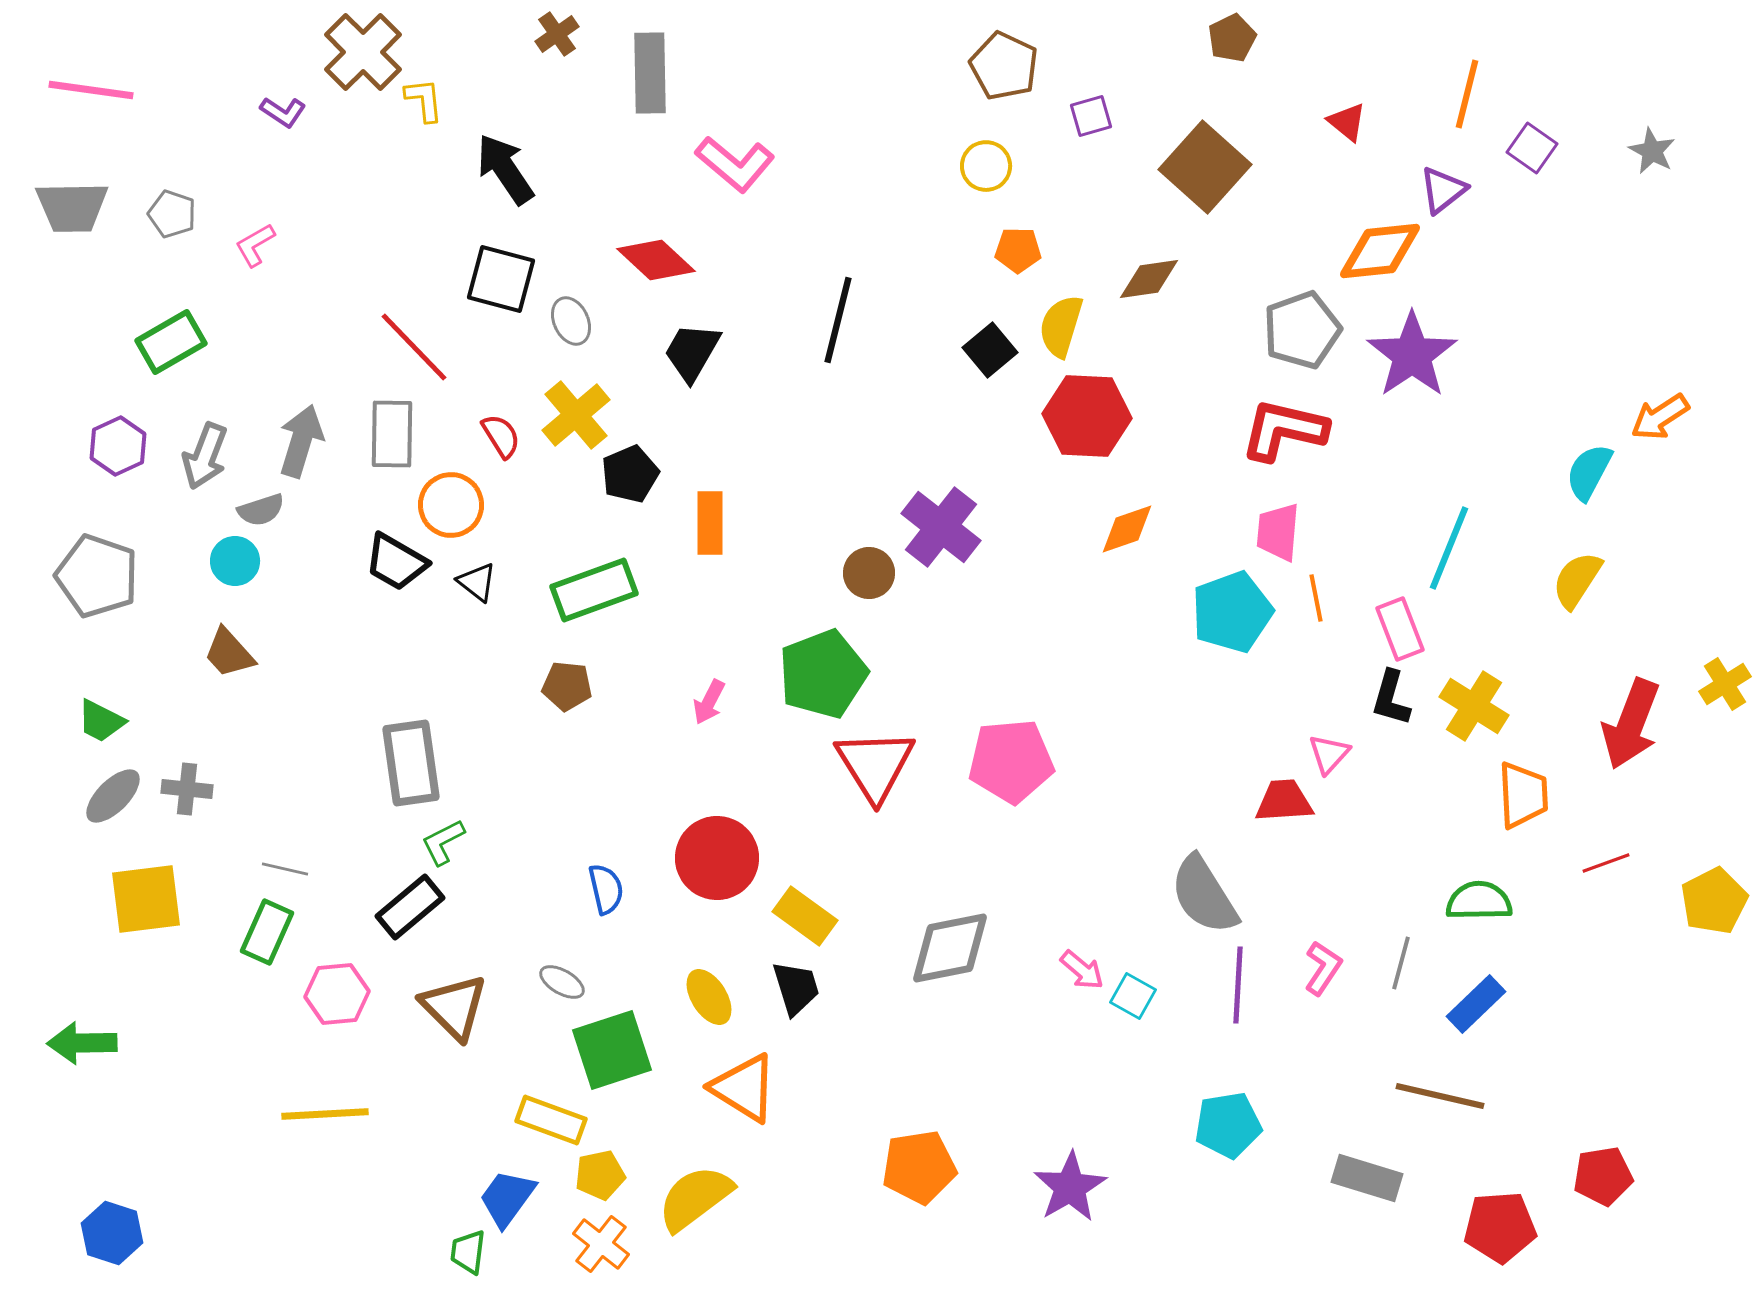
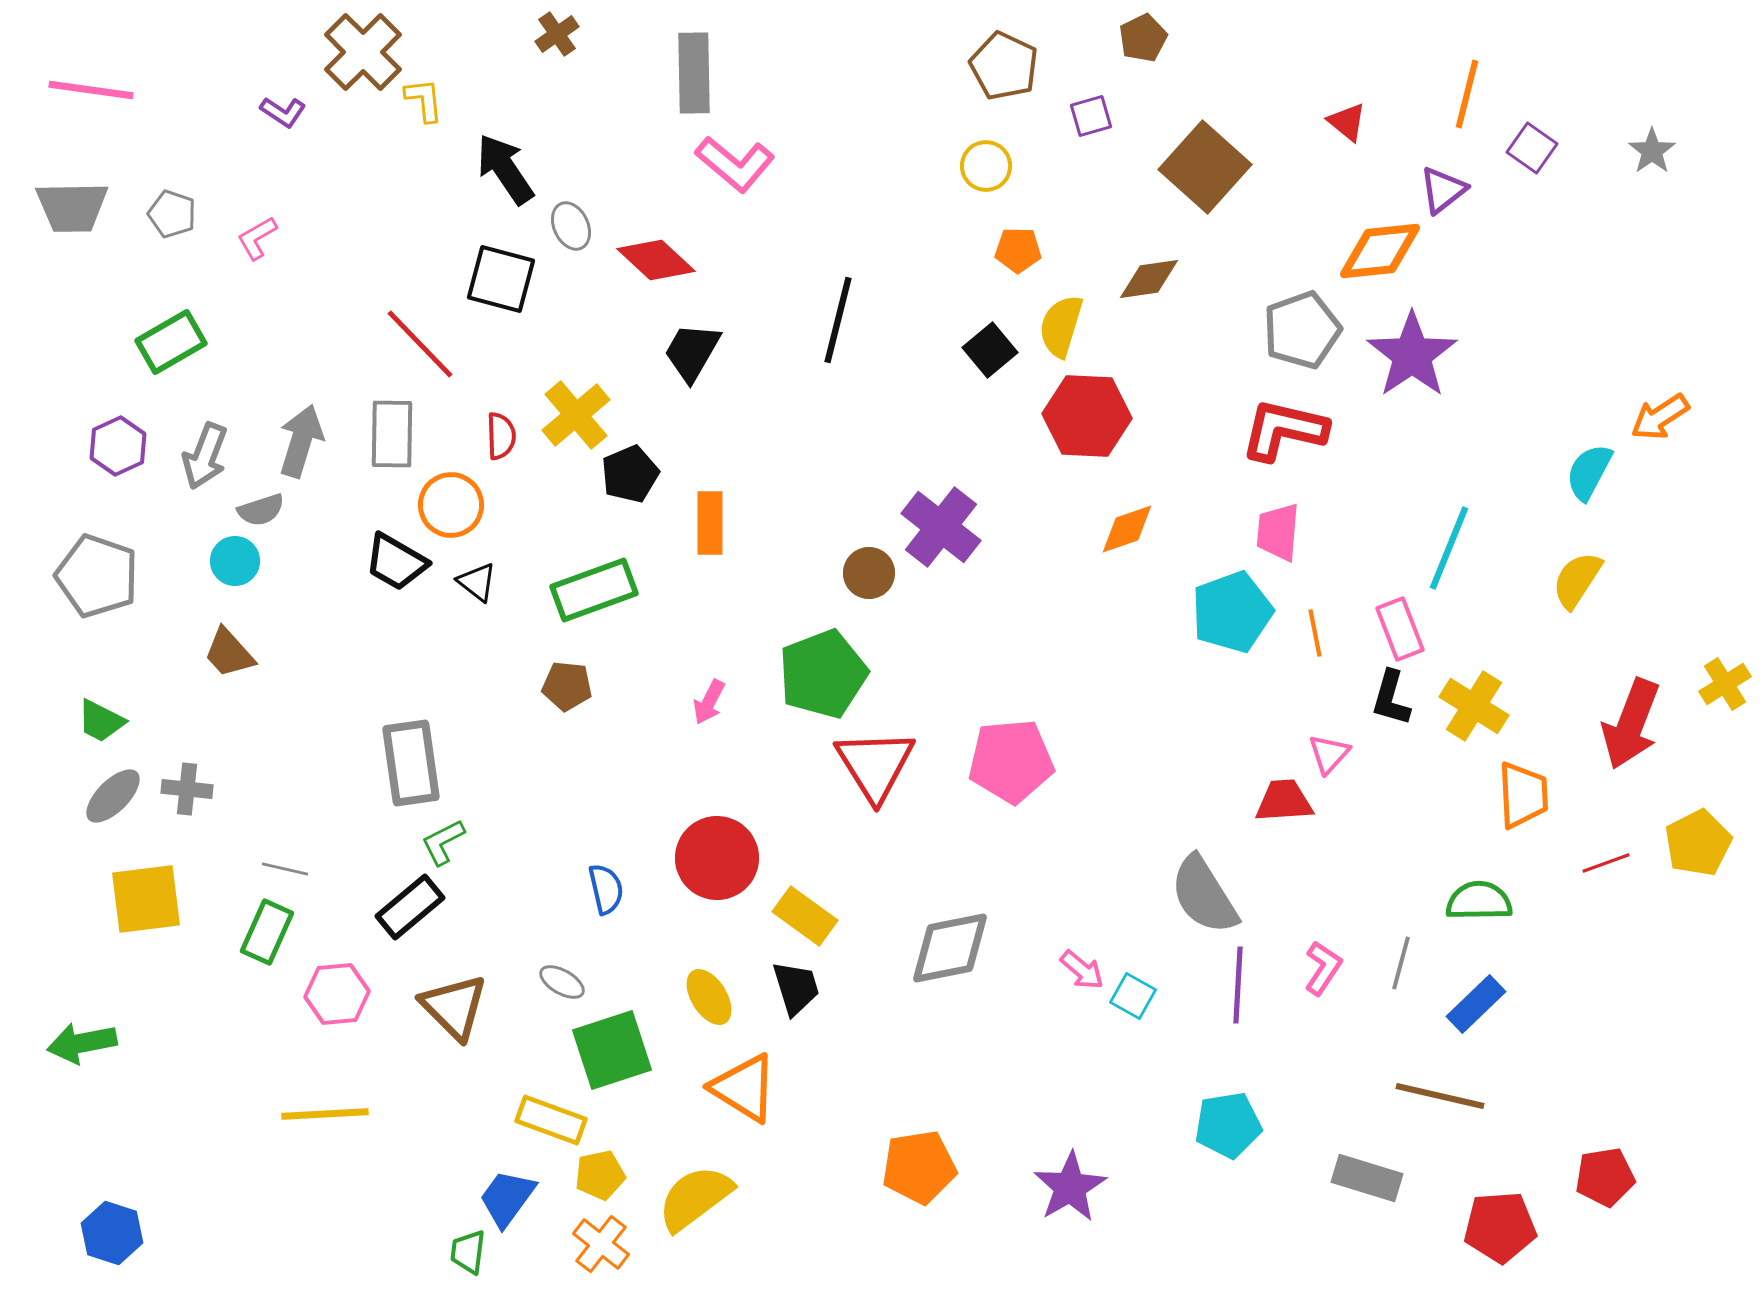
brown pentagon at (1232, 38): moved 89 px left
gray rectangle at (650, 73): moved 44 px right
gray star at (1652, 151): rotated 9 degrees clockwise
pink L-shape at (255, 245): moved 2 px right, 7 px up
gray ellipse at (571, 321): moved 95 px up
red line at (414, 347): moved 6 px right, 3 px up
red semicircle at (501, 436): rotated 30 degrees clockwise
orange line at (1316, 598): moved 1 px left, 35 px down
yellow pentagon at (1714, 901): moved 16 px left, 58 px up
green arrow at (82, 1043): rotated 10 degrees counterclockwise
red pentagon at (1603, 1176): moved 2 px right, 1 px down
